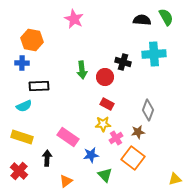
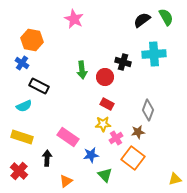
black semicircle: rotated 42 degrees counterclockwise
blue cross: rotated 32 degrees clockwise
black rectangle: rotated 30 degrees clockwise
